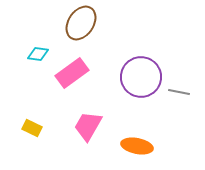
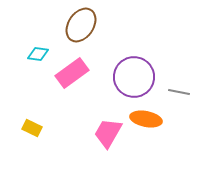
brown ellipse: moved 2 px down
purple circle: moved 7 px left
pink trapezoid: moved 20 px right, 7 px down
orange ellipse: moved 9 px right, 27 px up
